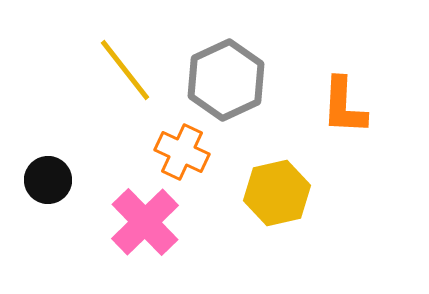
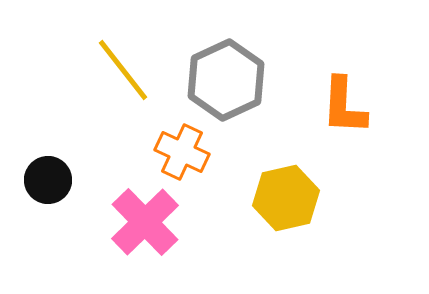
yellow line: moved 2 px left
yellow hexagon: moved 9 px right, 5 px down
